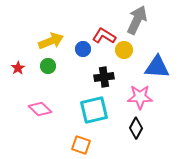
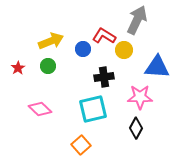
cyan square: moved 1 px left, 1 px up
orange square: rotated 30 degrees clockwise
